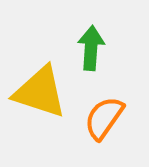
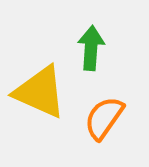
yellow triangle: rotated 6 degrees clockwise
